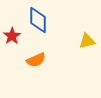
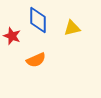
red star: rotated 18 degrees counterclockwise
yellow triangle: moved 15 px left, 13 px up
